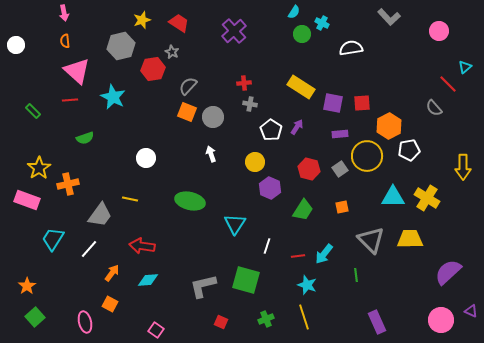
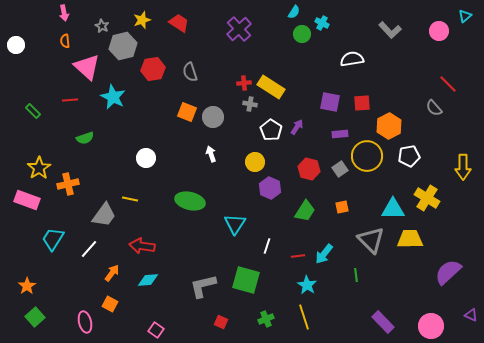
gray L-shape at (389, 17): moved 1 px right, 13 px down
purple cross at (234, 31): moved 5 px right, 2 px up
gray hexagon at (121, 46): moved 2 px right
white semicircle at (351, 48): moved 1 px right, 11 px down
gray star at (172, 52): moved 70 px left, 26 px up
cyan triangle at (465, 67): moved 51 px up
pink triangle at (77, 71): moved 10 px right, 4 px up
gray semicircle at (188, 86): moved 2 px right, 14 px up; rotated 60 degrees counterclockwise
yellow rectangle at (301, 87): moved 30 px left
purple square at (333, 103): moved 3 px left, 1 px up
white pentagon at (409, 150): moved 6 px down
cyan triangle at (393, 197): moved 12 px down
green trapezoid at (303, 210): moved 2 px right, 1 px down
gray trapezoid at (100, 215): moved 4 px right
cyan star at (307, 285): rotated 12 degrees clockwise
purple triangle at (471, 311): moved 4 px down
pink circle at (441, 320): moved 10 px left, 6 px down
purple rectangle at (377, 322): moved 6 px right; rotated 20 degrees counterclockwise
